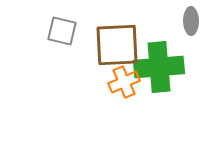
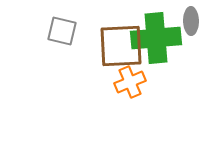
brown square: moved 4 px right, 1 px down
green cross: moved 3 px left, 29 px up
orange cross: moved 6 px right
